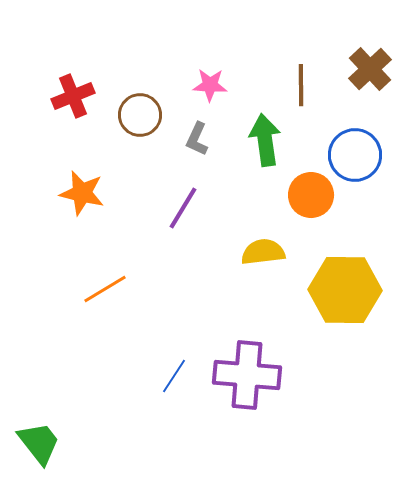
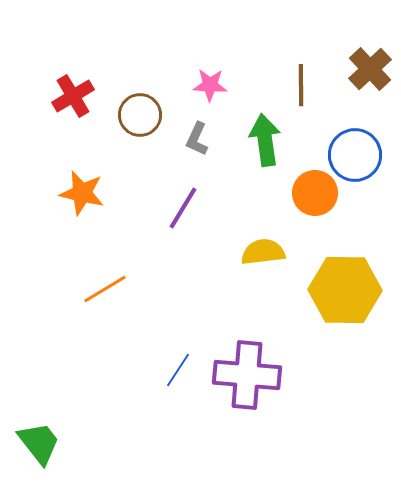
red cross: rotated 9 degrees counterclockwise
orange circle: moved 4 px right, 2 px up
blue line: moved 4 px right, 6 px up
